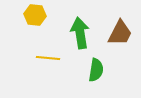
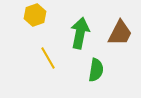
yellow hexagon: rotated 25 degrees counterclockwise
green arrow: rotated 20 degrees clockwise
yellow line: rotated 55 degrees clockwise
